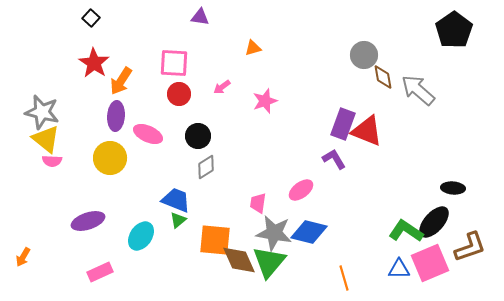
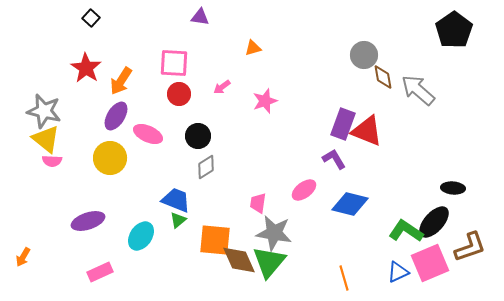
red star at (94, 63): moved 8 px left, 5 px down
gray star at (42, 112): moved 2 px right, 1 px up
purple ellipse at (116, 116): rotated 28 degrees clockwise
pink ellipse at (301, 190): moved 3 px right
blue diamond at (309, 232): moved 41 px right, 28 px up
blue triangle at (399, 269): moved 1 px left, 3 px down; rotated 25 degrees counterclockwise
